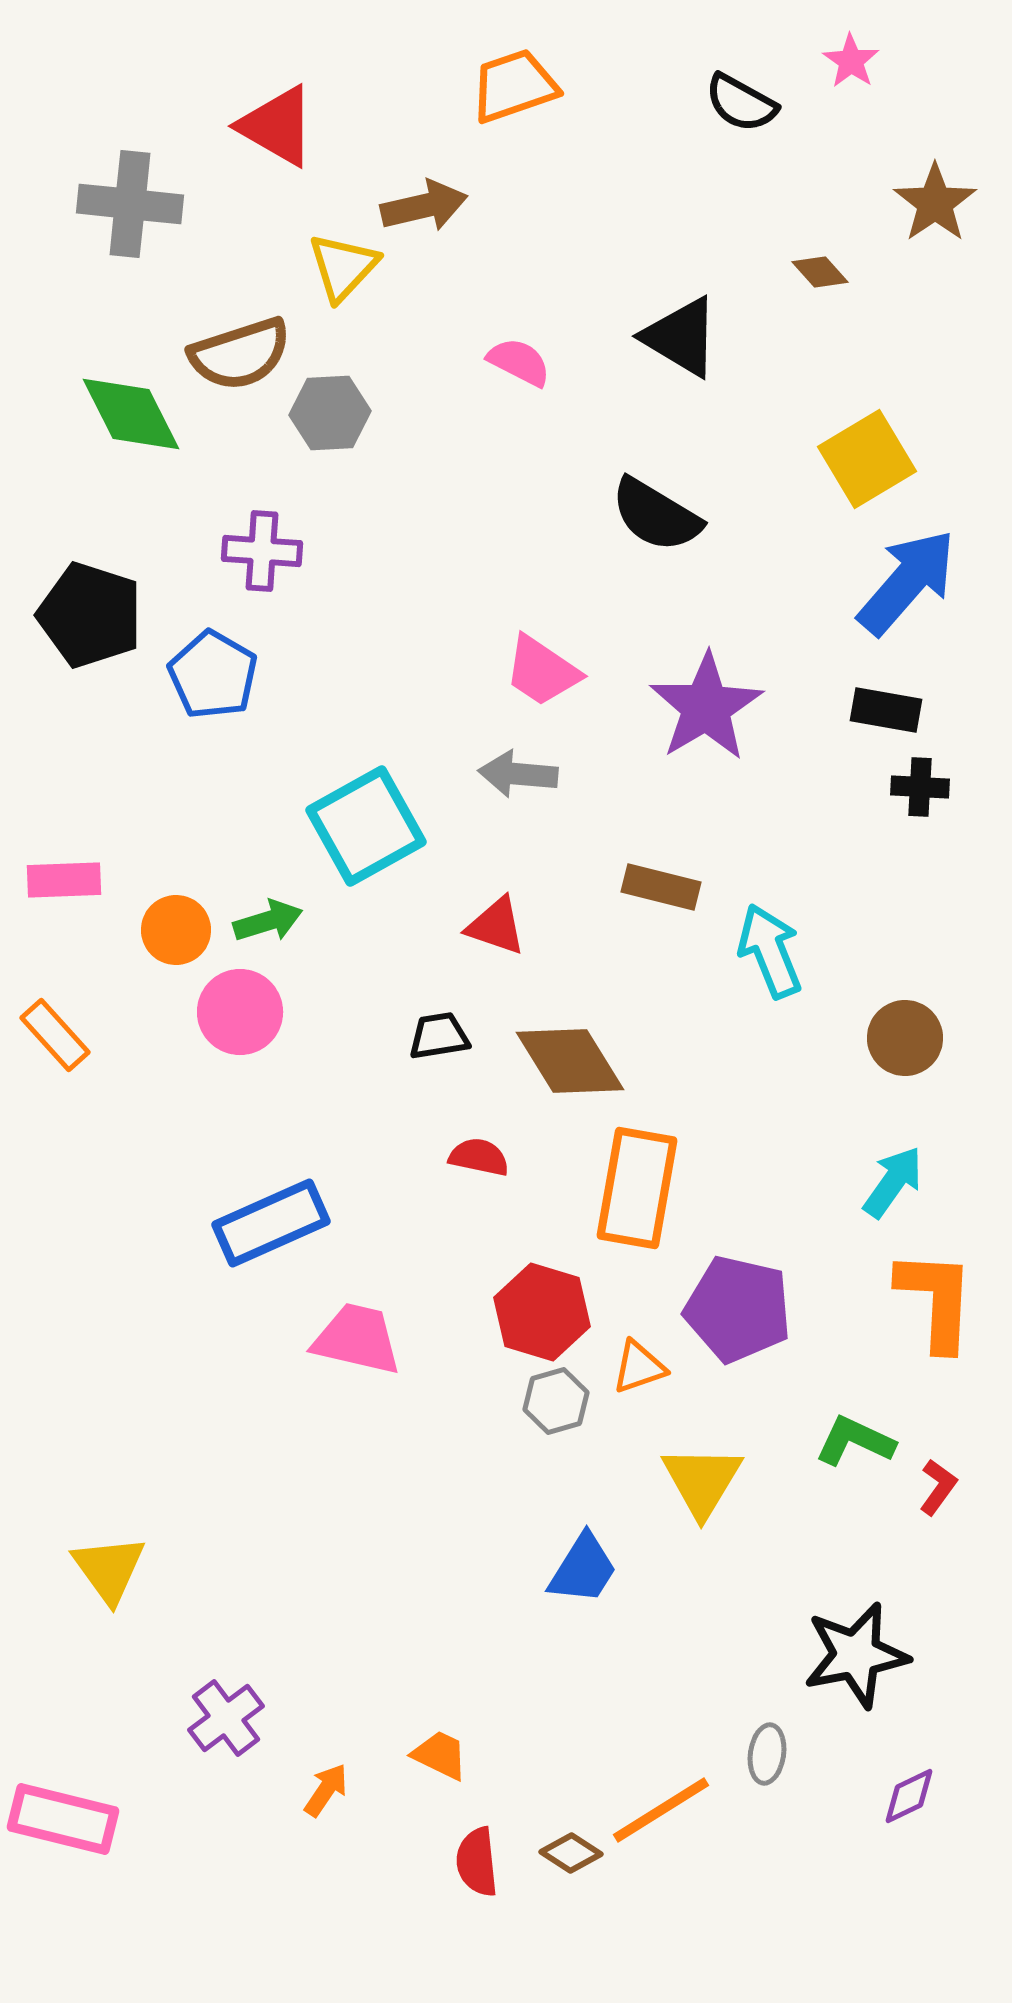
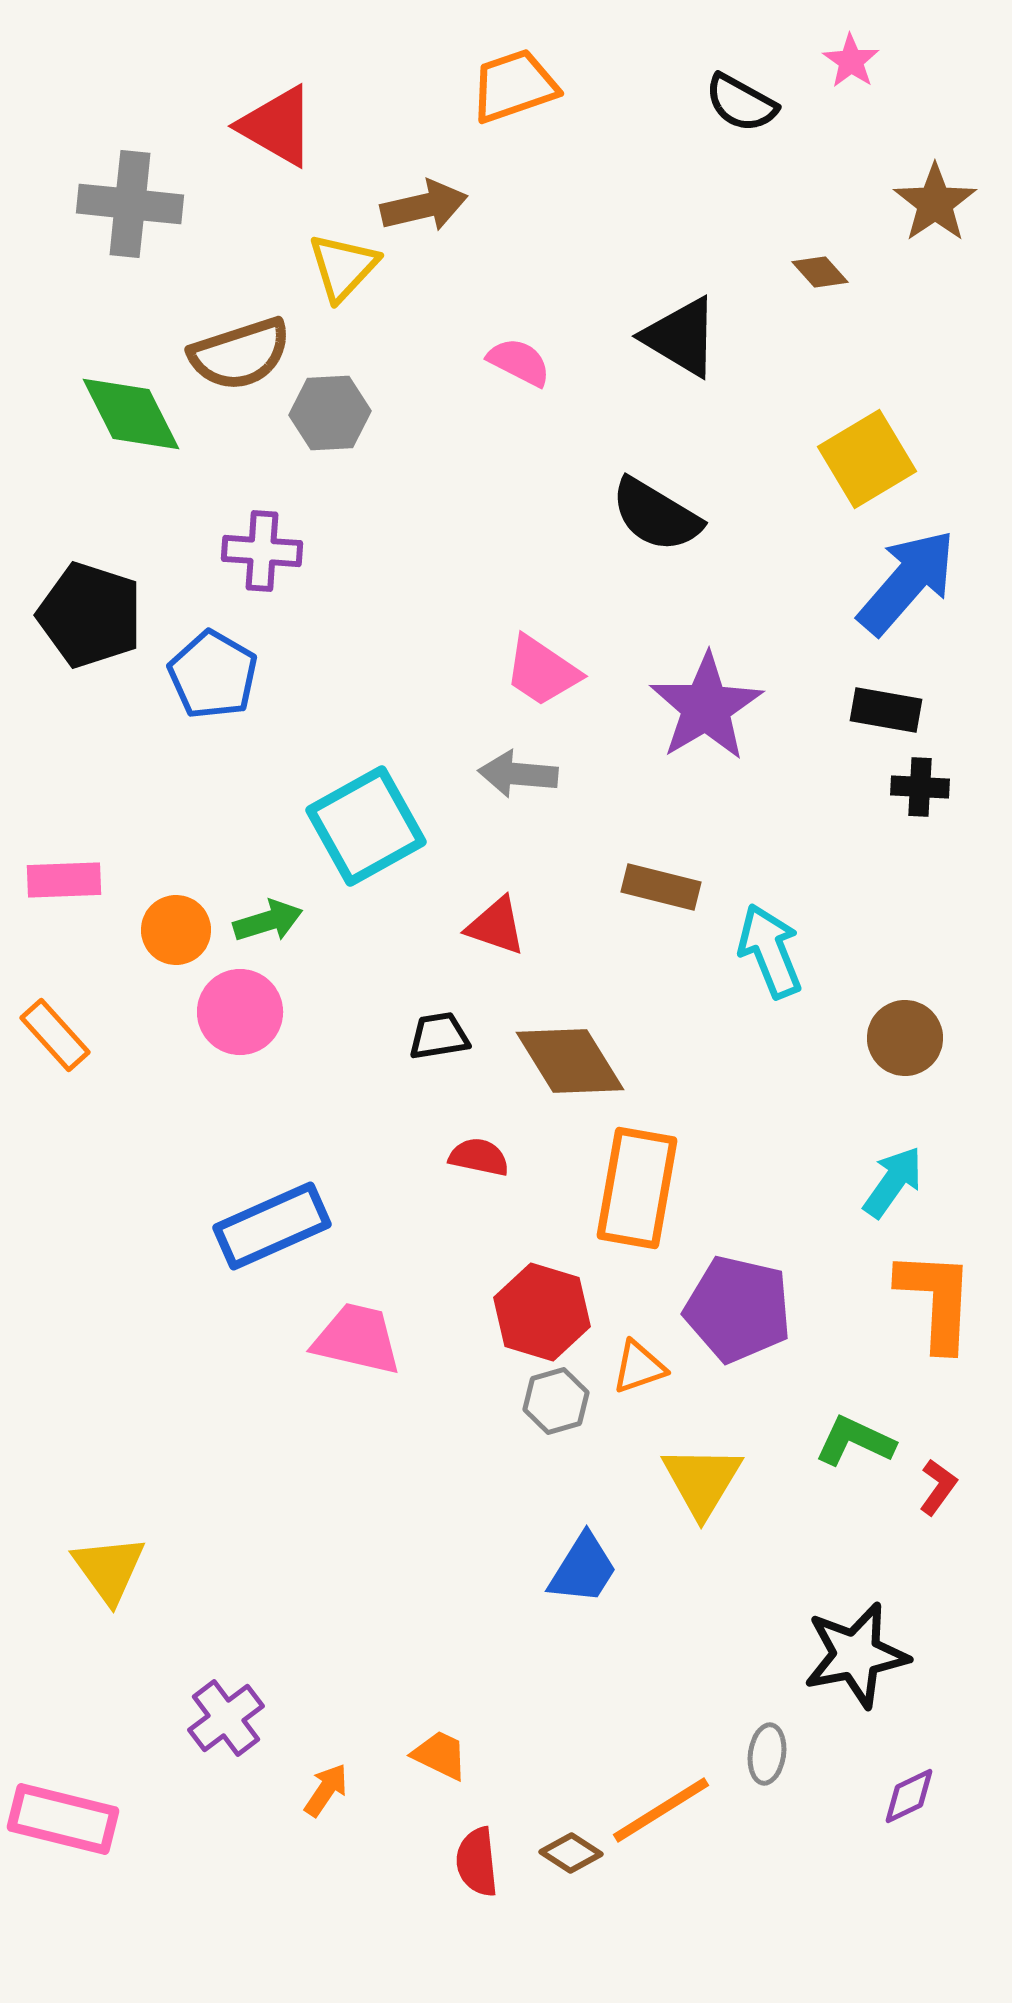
blue rectangle at (271, 1223): moved 1 px right, 3 px down
